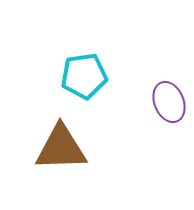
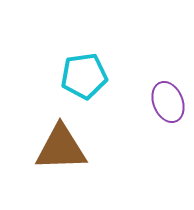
purple ellipse: moved 1 px left
